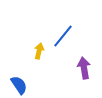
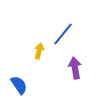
blue line: moved 2 px up
purple arrow: moved 9 px left
